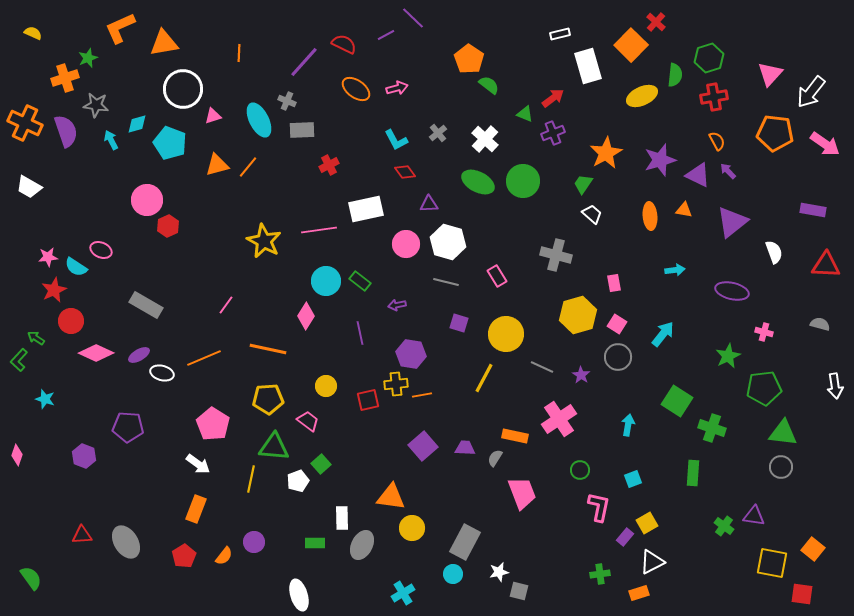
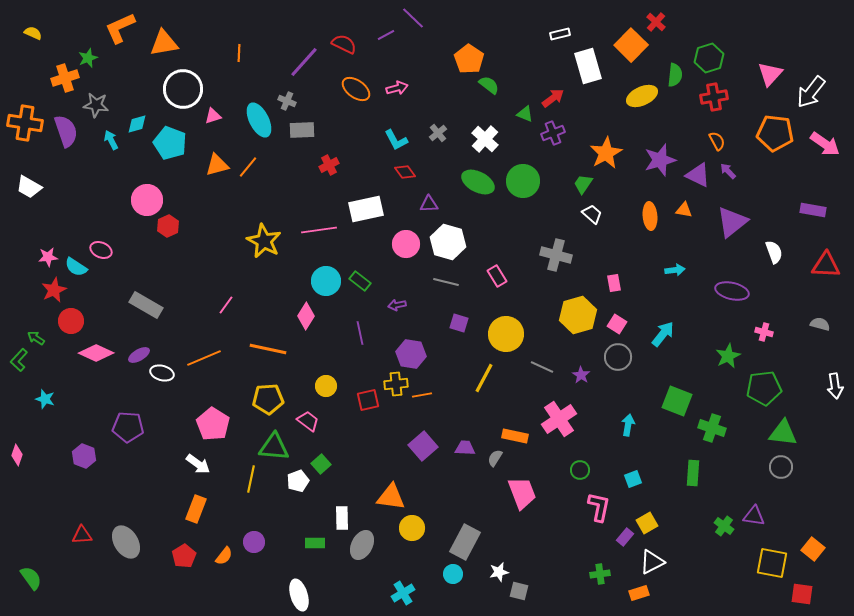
orange cross at (25, 123): rotated 16 degrees counterclockwise
green square at (677, 401): rotated 12 degrees counterclockwise
